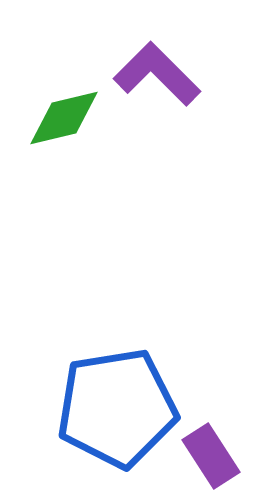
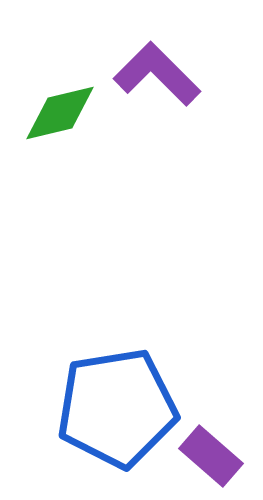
green diamond: moved 4 px left, 5 px up
purple rectangle: rotated 16 degrees counterclockwise
